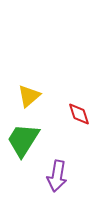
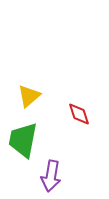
green trapezoid: rotated 21 degrees counterclockwise
purple arrow: moved 6 px left
